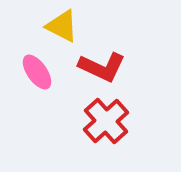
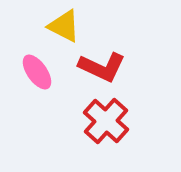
yellow triangle: moved 2 px right
red cross: rotated 6 degrees counterclockwise
